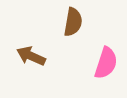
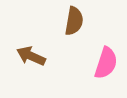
brown semicircle: moved 1 px right, 1 px up
